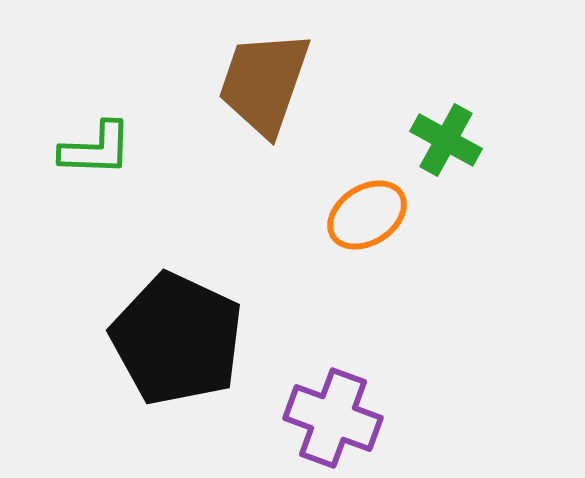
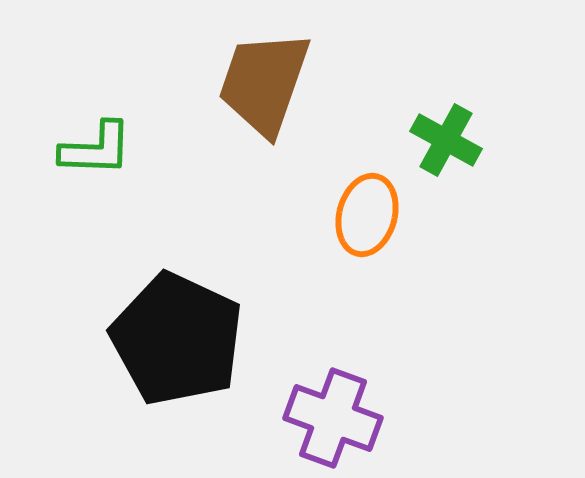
orange ellipse: rotated 42 degrees counterclockwise
